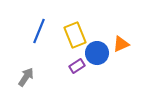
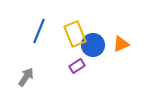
yellow rectangle: moved 1 px up
blue circle: moved 4 px left, 8 px up
